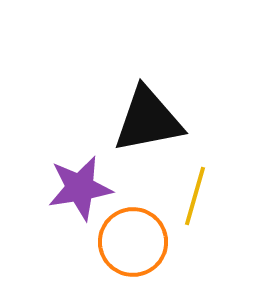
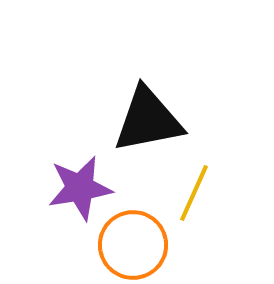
yellow line: moved 1 px left, 3 px up; rotated 8 degrees clockwise
orange circle: moved 3 px down
